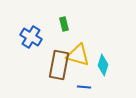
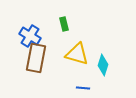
blue cross: moved 1 px left, 1 px up
yellow triangle: moved 1 px left, 1 px up
brown rectangle: moved 23 px left, 7 px up
blue line: moved 1 px left, 1 px down
